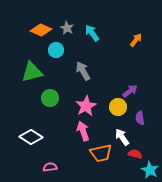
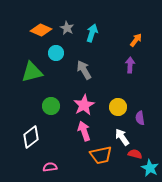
cyan arrow: rotated 54 degrees clockwise
cyan circle: moved 3 px down
gray arrow: moved 1 px right, 1 px up
purple arrow: moved 26 px up; rotated 49 degrees counterclockwise
green circle: moved 1 px right, 8 px down
pink star: moved 2 px left, 1 px up
pink arrow: moved 1 px right
white diamond: rotated 70 degrees counterclockwise
orange trapezoid: moved 2 px down
cyan star: moved 2 px up
